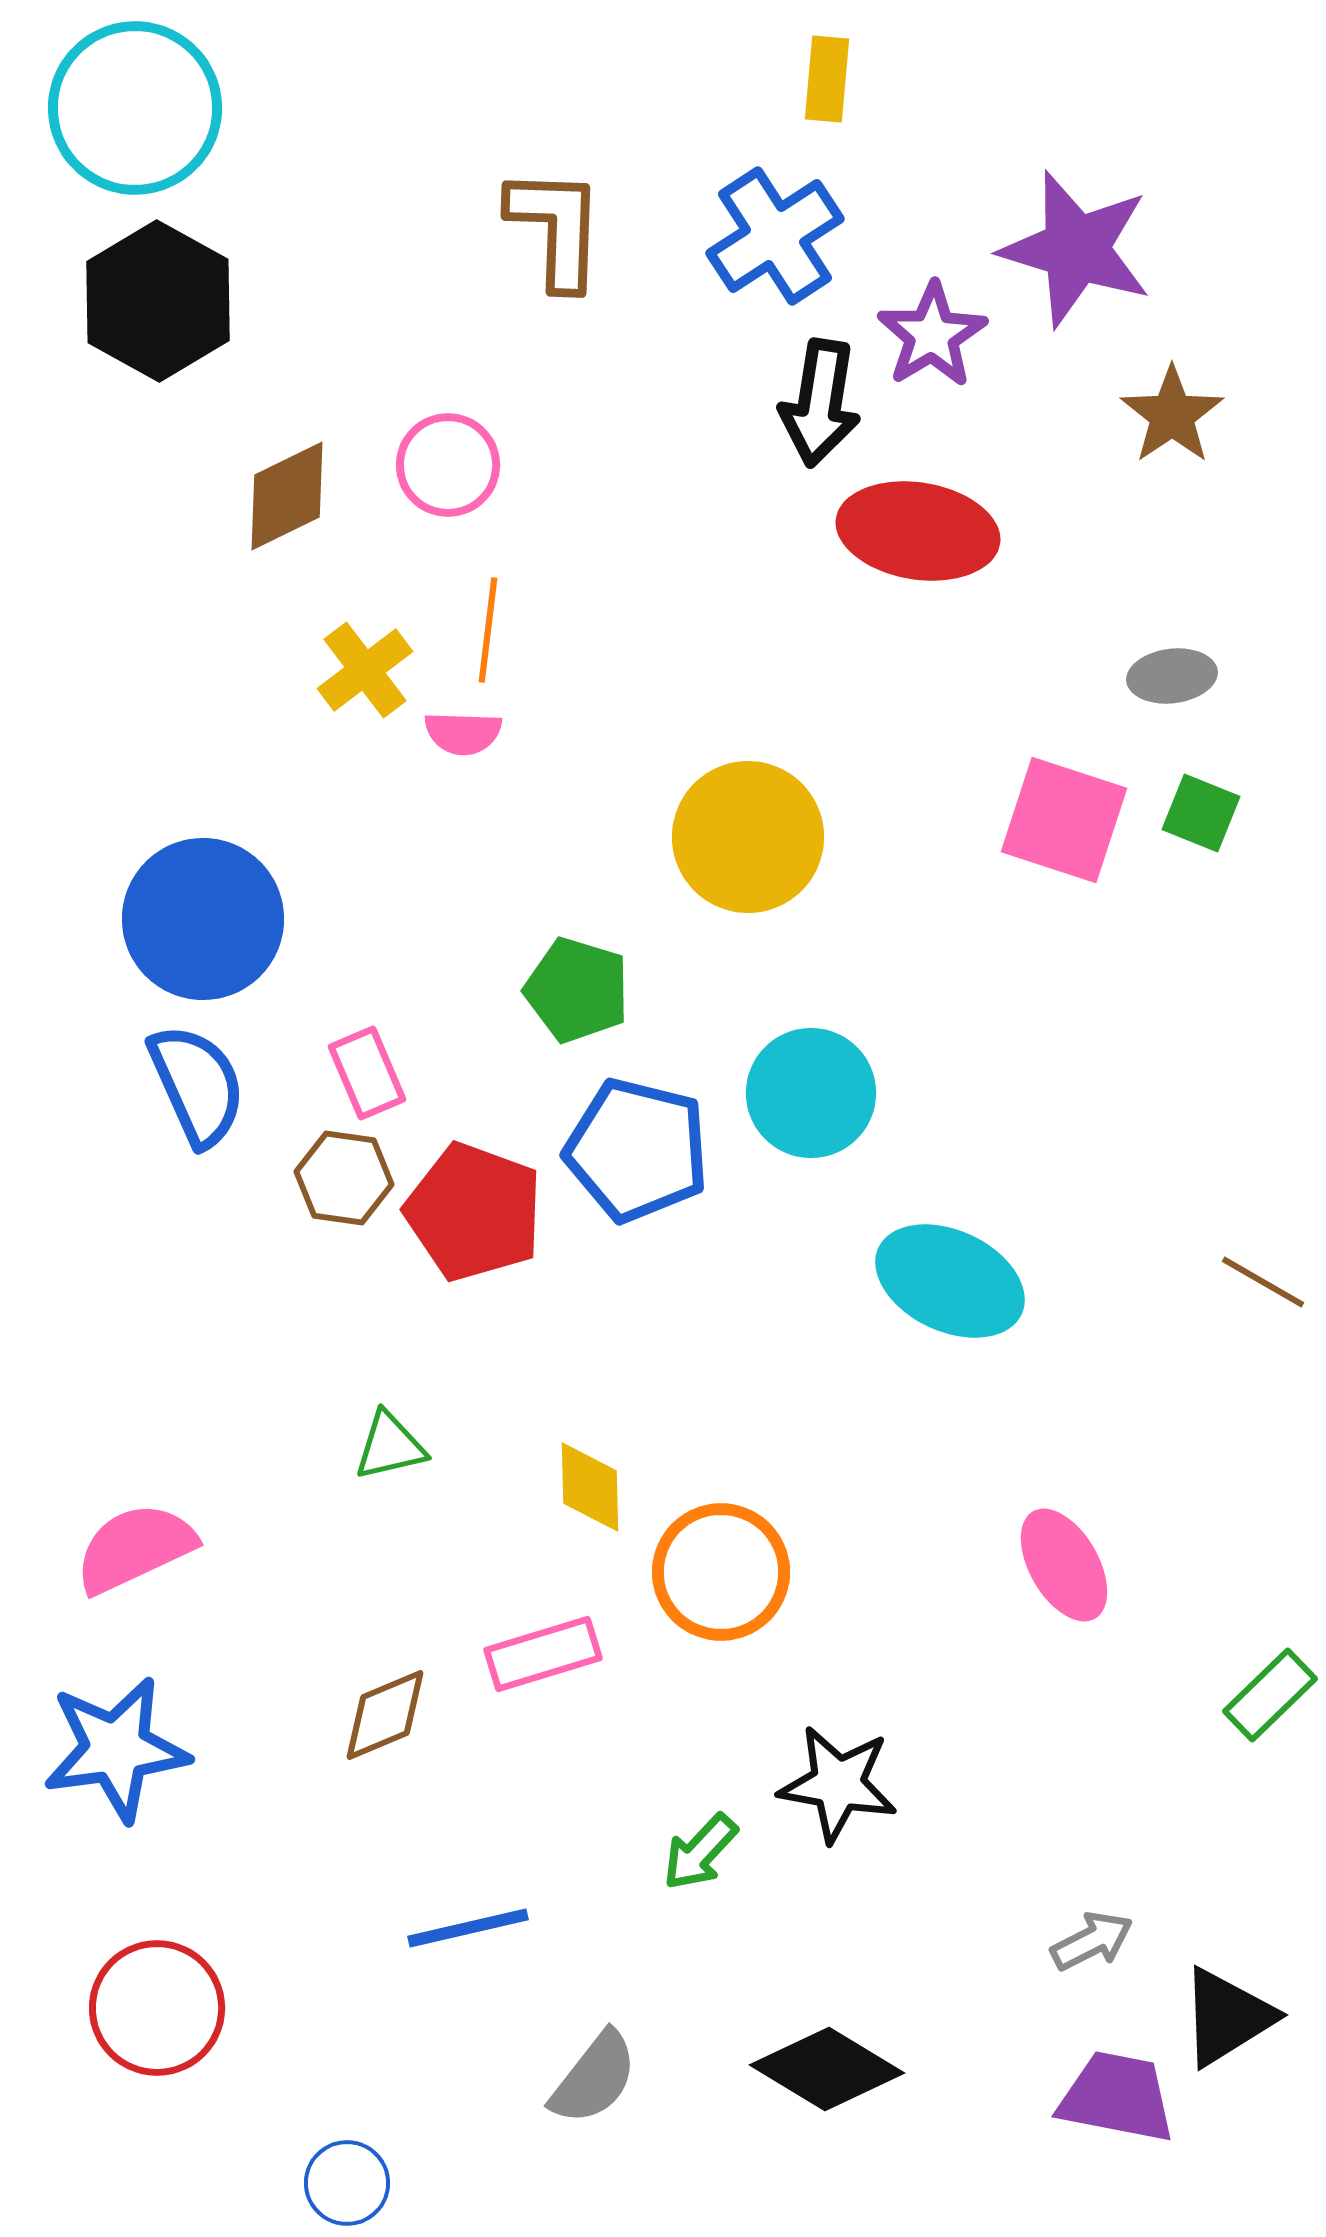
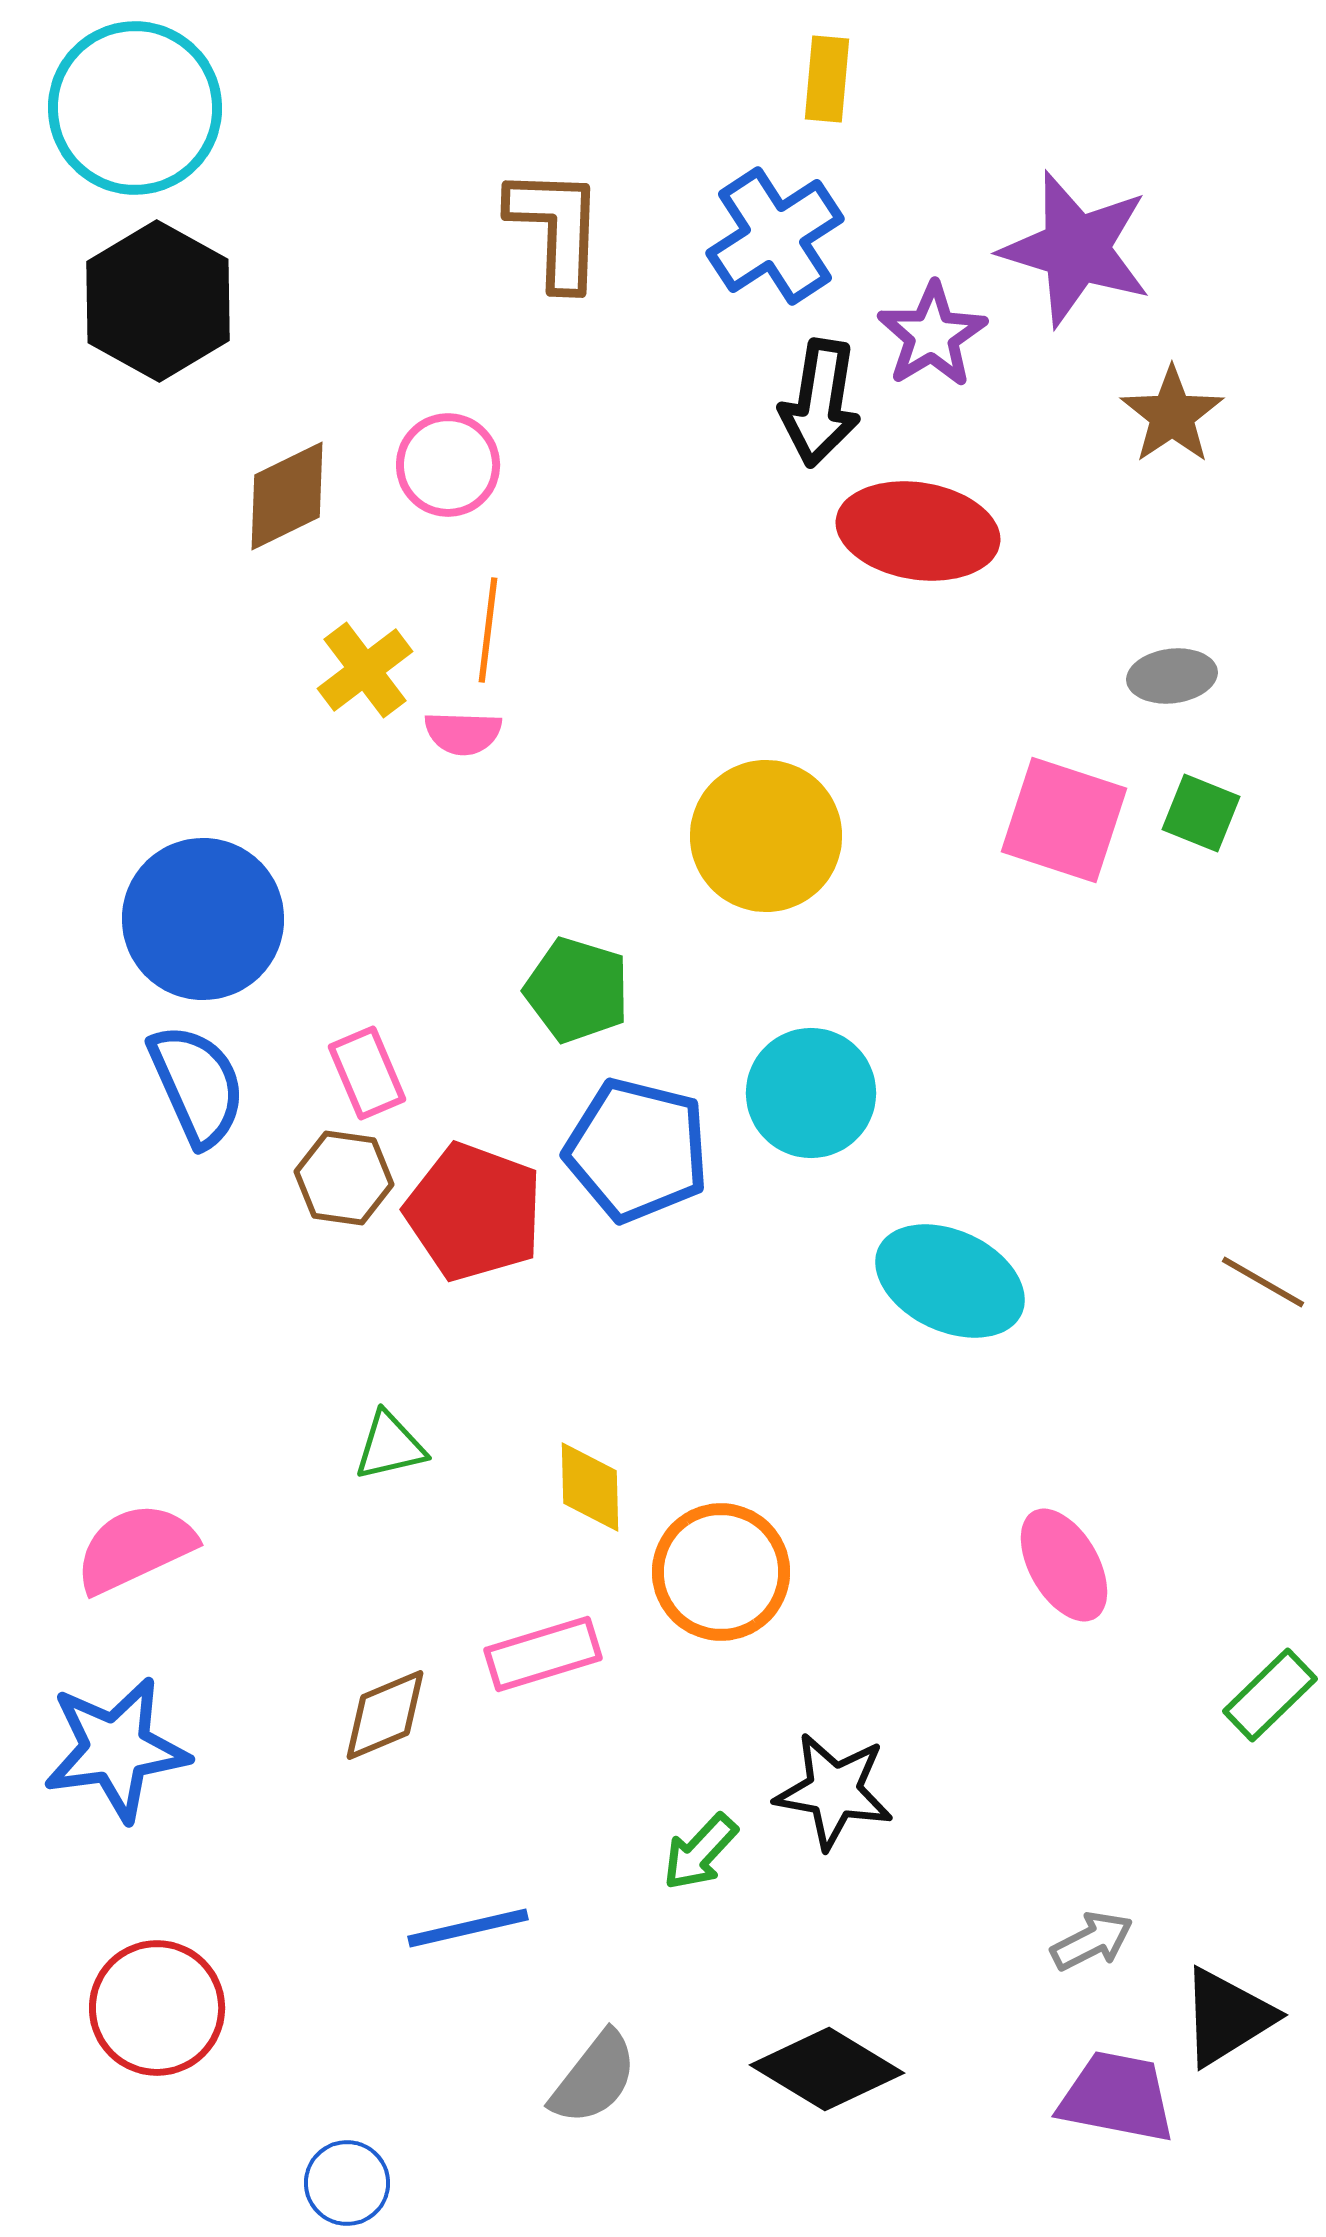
yellow circle at (748, 837): moved 18 px right, 1 px up
black star at (838, 1784): moved 4 px left, 7 px down
